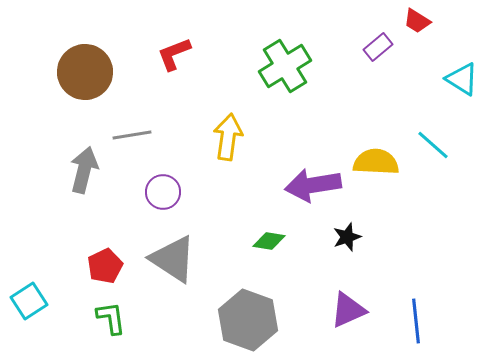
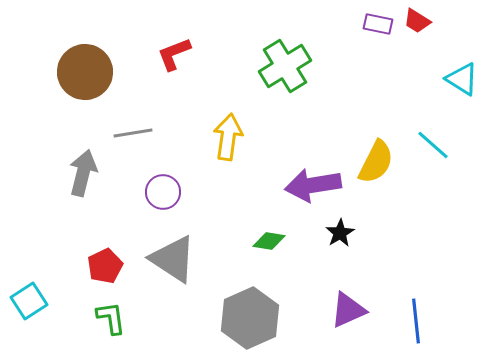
purple rectangle: moved 23 px up; rotated 52 degrees clockwise
gray line: moved 1 px right, 2 px up
yellow semicircle: rotated 114 degrees clockwise
gray arrow: moved 1 px left, 3 px down
black star: moved 7 px left, 4 px up; rotated 12 degrees counterclockwise
gray hexagon: moved 2 px right, 2 px up; rotated 16 degrees clockwise
